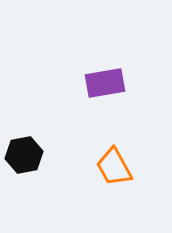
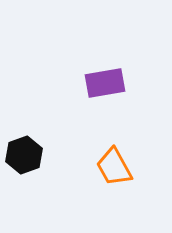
black hexagon: rotated 9 degrees counterclockwise
